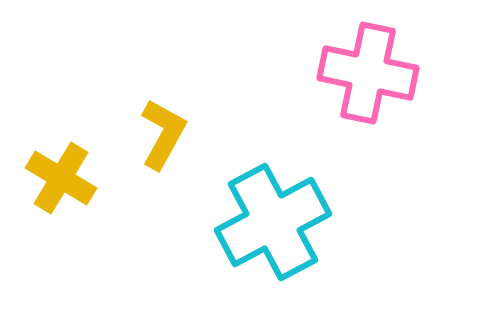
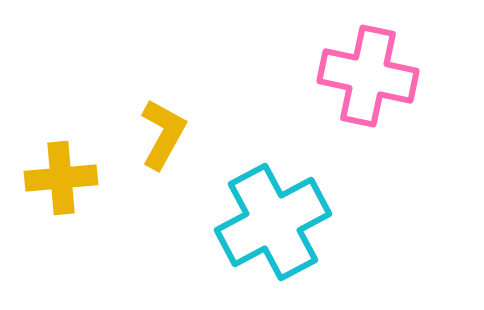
pink cross: moved 3 px down
yellow cross: rotated 36 degrees counterclockwise
